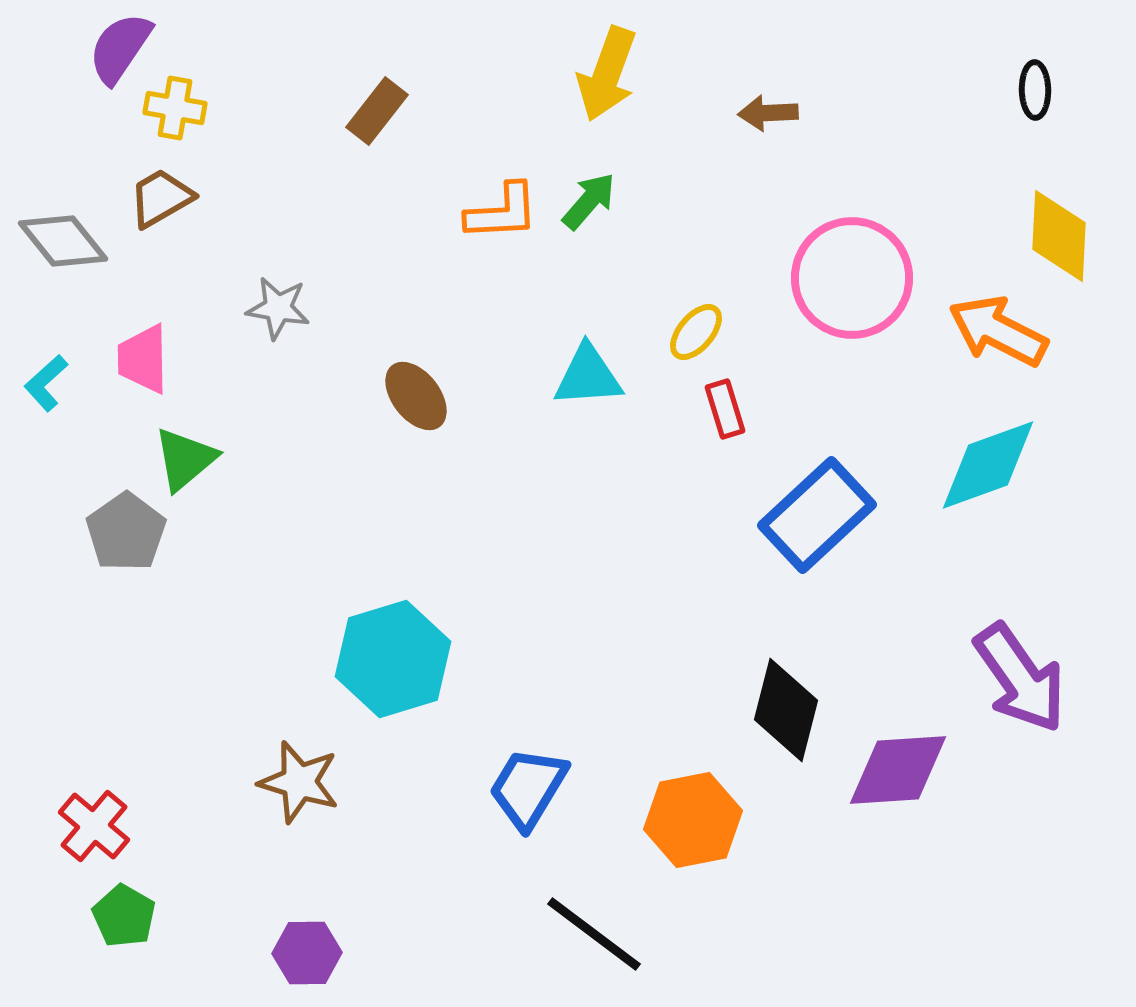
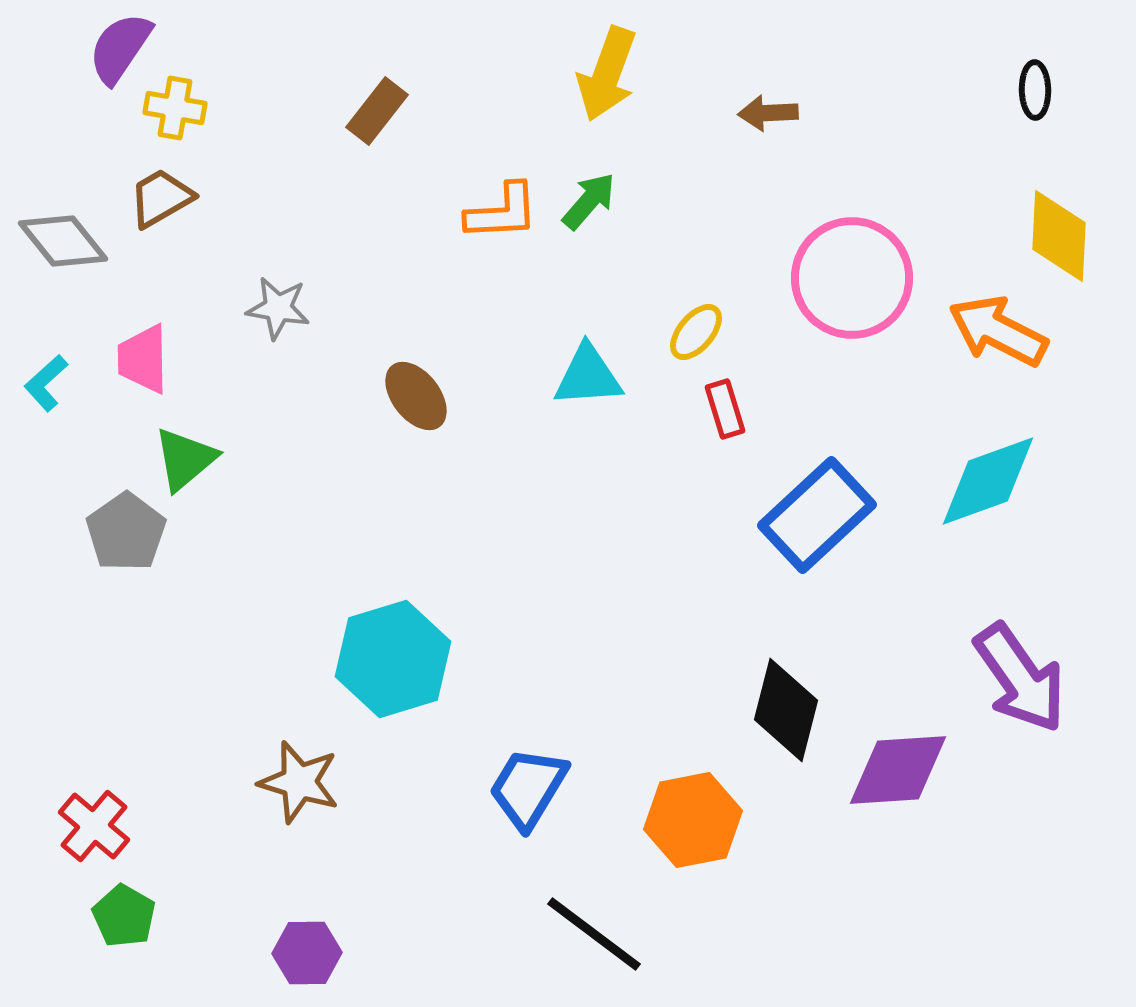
cyan diamond: moved 16 px down
